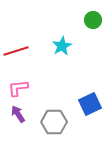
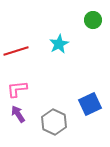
cyan star: moved 3 px left, 2 px up
pink L-shape: moved 1 px left, 1 px down
gray hexagon: rotated 25 degrees clockwise
